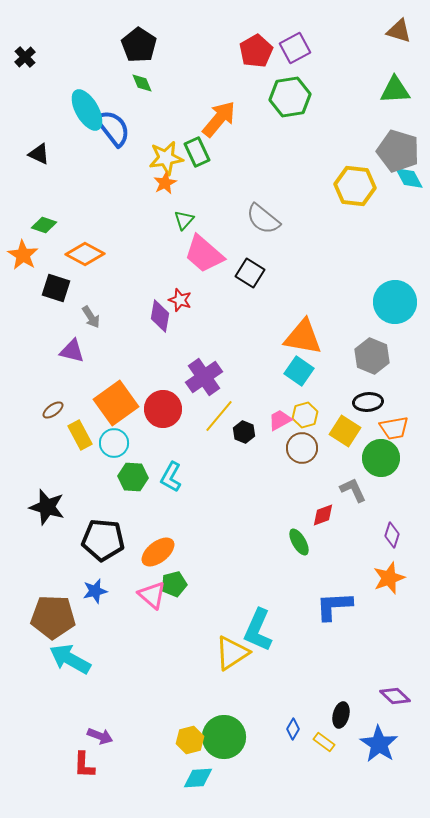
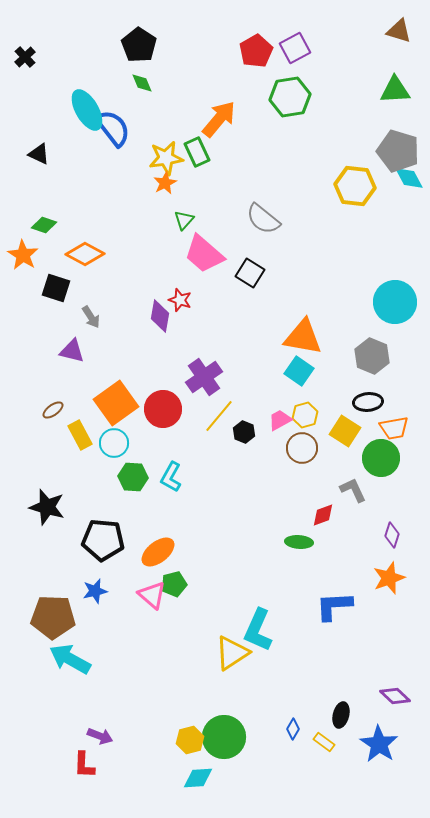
green ellipse at (299, 542): rotated 56 degrees counterclockwise
